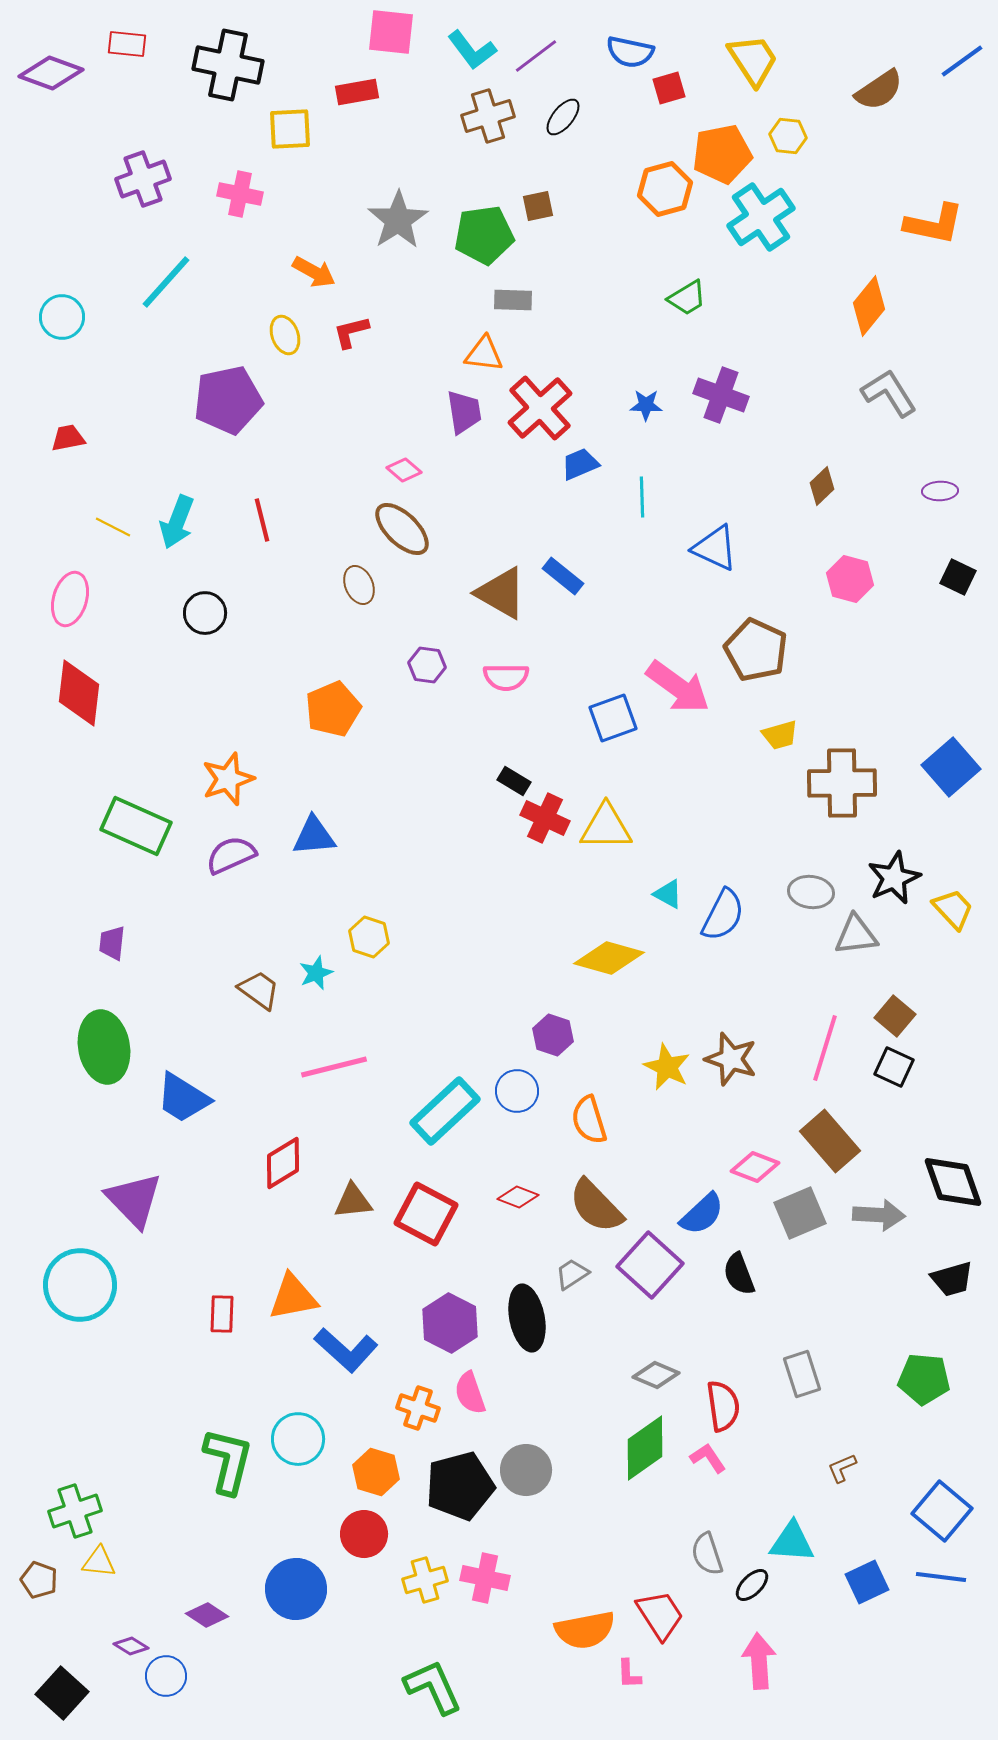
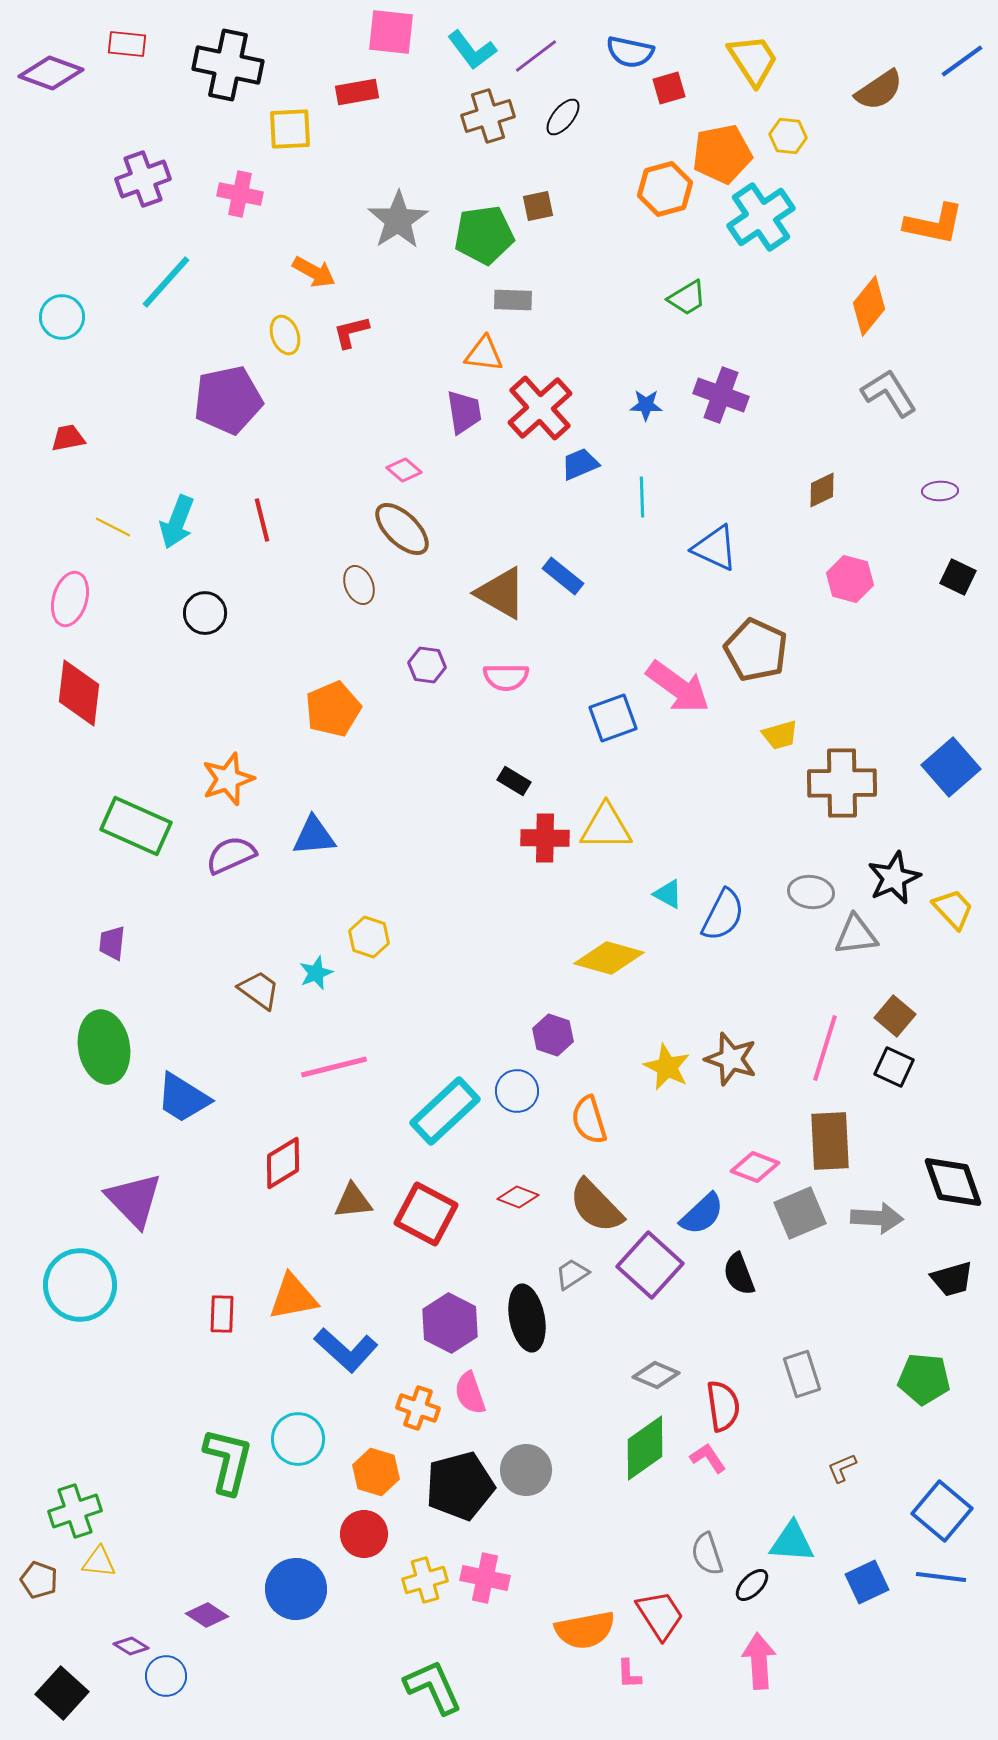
brown diamond at (822, 486): moved 4 px down; rotated 18 degrees clockwise
red cross at (545, 818): moved 20 px down; rotated 24 degrees counterclockwise
brown rectangle at (830, 1141): rotated 38 degrees clockwise
gray arrow at (879, 1215): moved 2 px left, 3 px down
